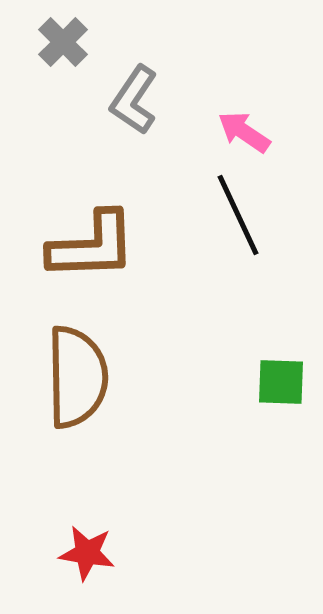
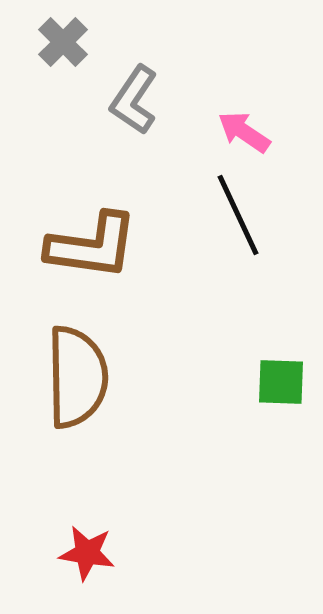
brown L-shape: rotated 10 degrees clockwise
